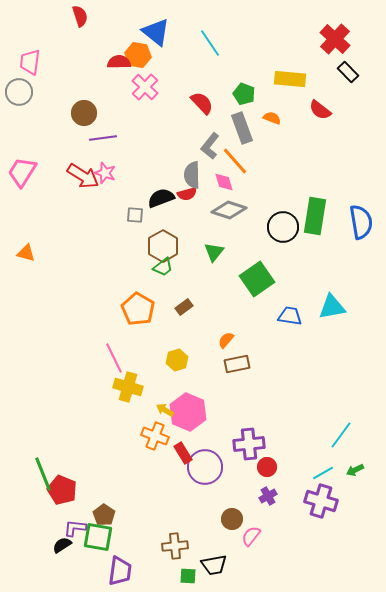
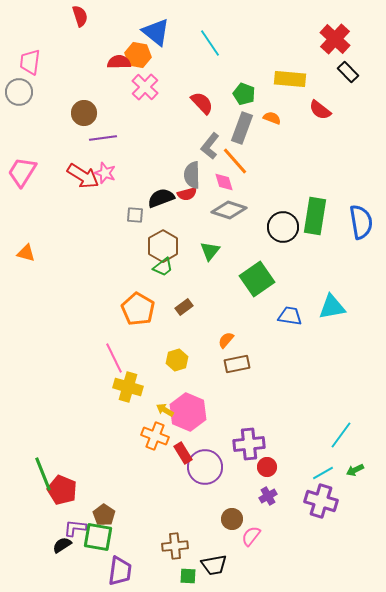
gray rectangle at (242, 128): rotated 40 degrees clockwise
green triangle at (214, 252): moved 4 px left, 1 px up
